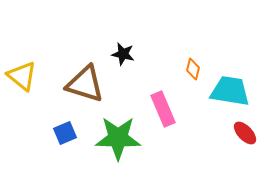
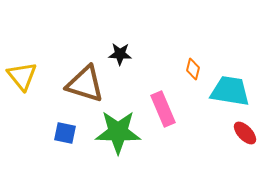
black star: moved 3 px left; rotated 10 degrees counterclockwise
yellow triangle: rotated 12 degrees clockwise
blue square: rotated 35 degrees clockwise
green star: moved 6 px up
